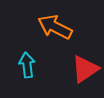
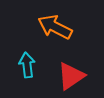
red triangle: moved 14 px left, 7 px down
